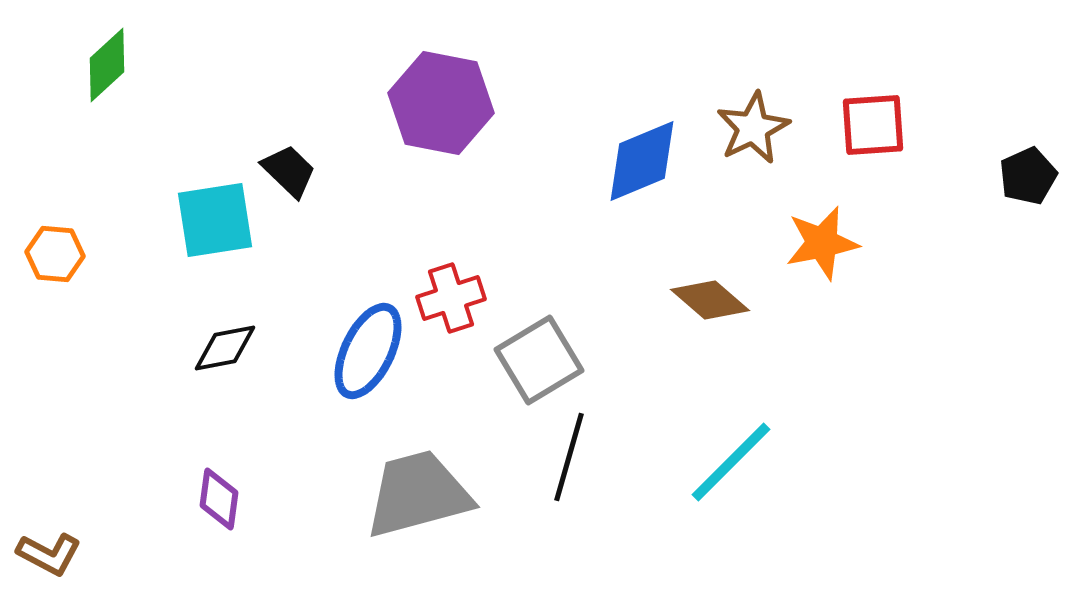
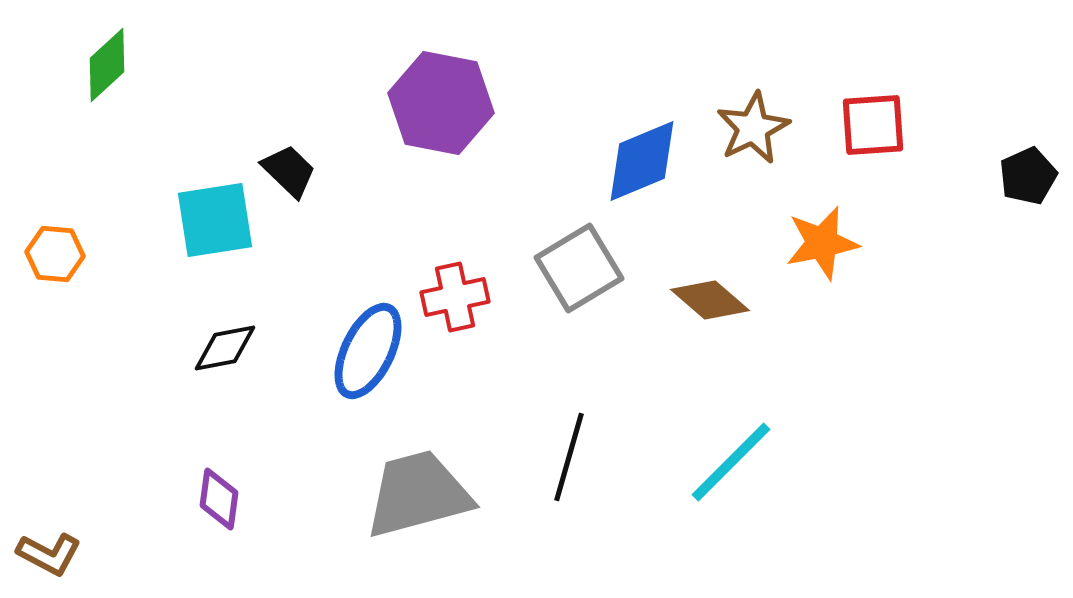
red cross: moved 4 px right, 1 px up; rotated 6 degrees clockwise
gray square: moved 40 px right, 92 px up
